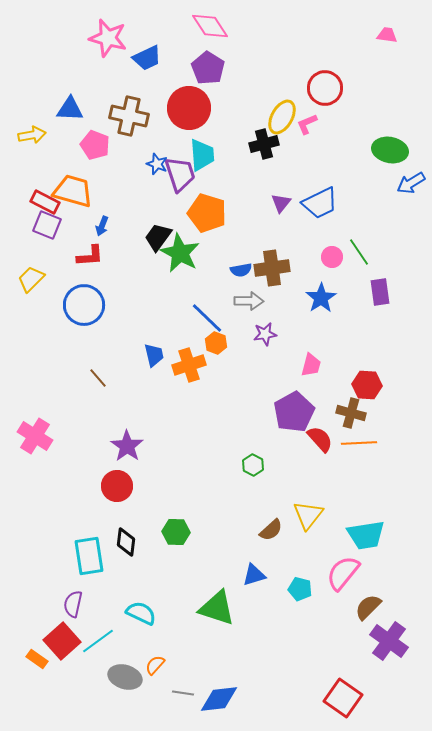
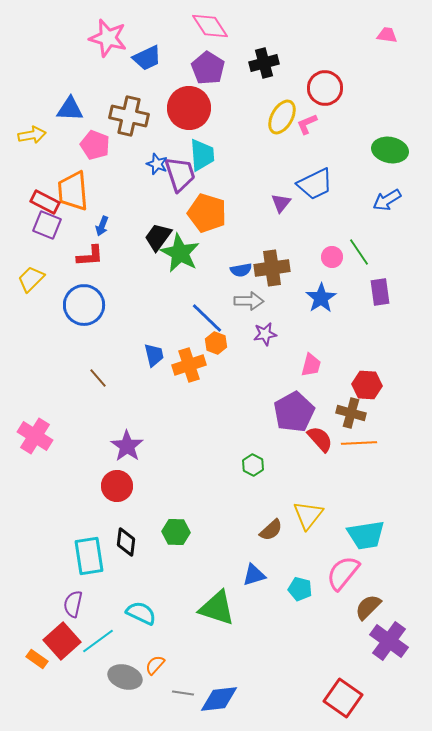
black cross at (264, 144): moved 81 px up
blue arrow at (411, 183): moved 24 px left, 17 px down
orange trapezoid at (73, 191): rotated 111 degrees counterclockwise
blue trapezoid at (320, 203): moved 5 px left, 19 px up
